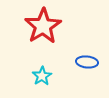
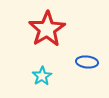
red star: moved 4 px right, 3 px down
